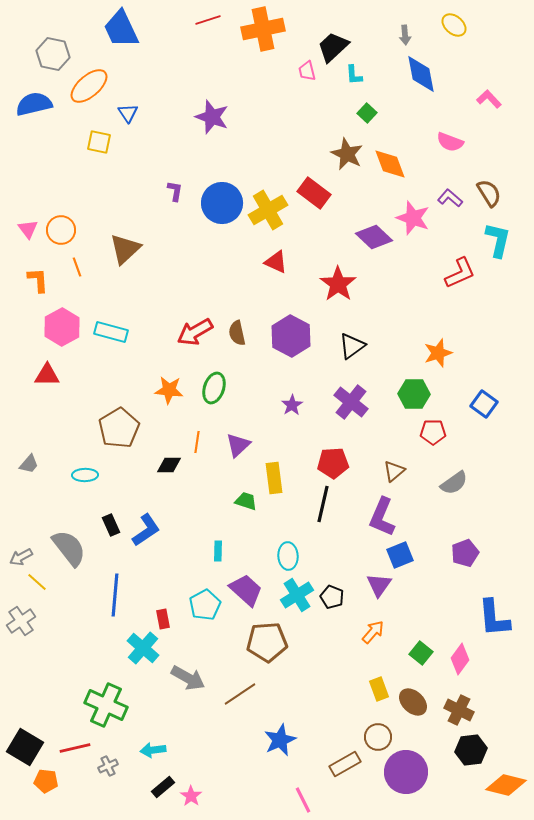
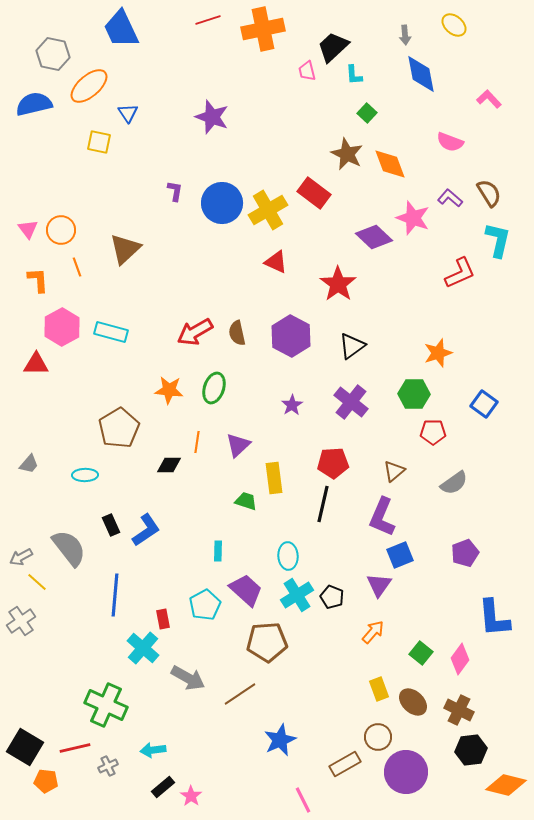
red triangle at (47, 375): moved 11 px left, 11 px up
